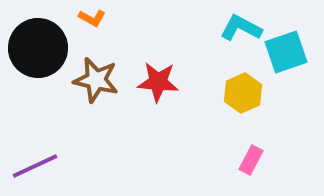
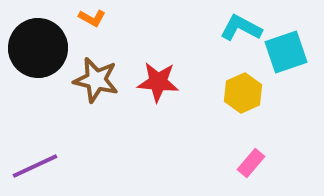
pink rectangle: moved 3 px down; rotated 12 degrees clockwise
